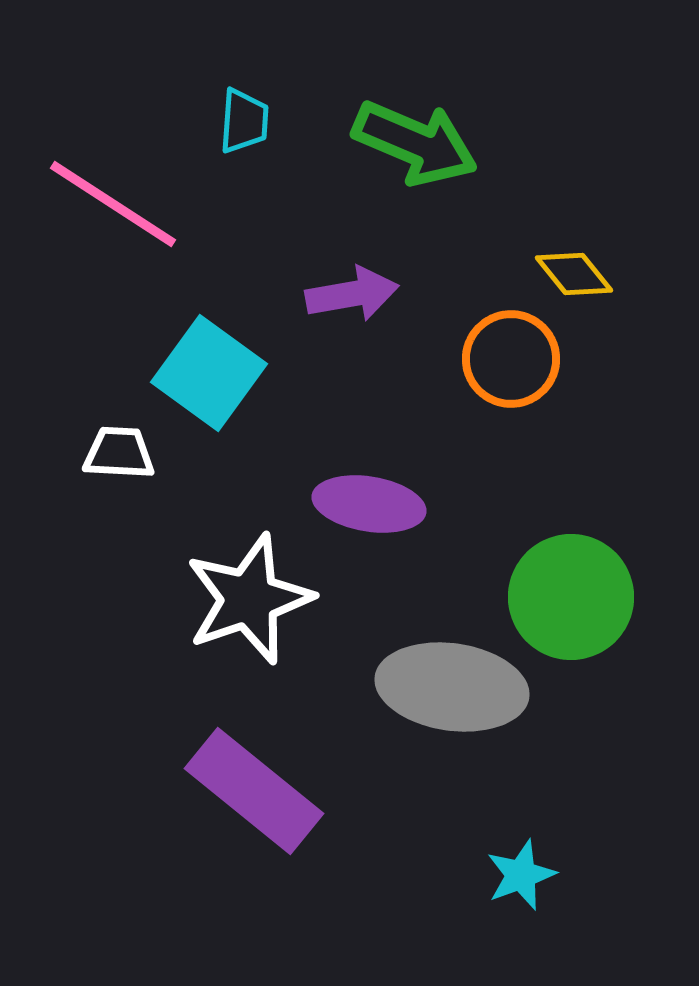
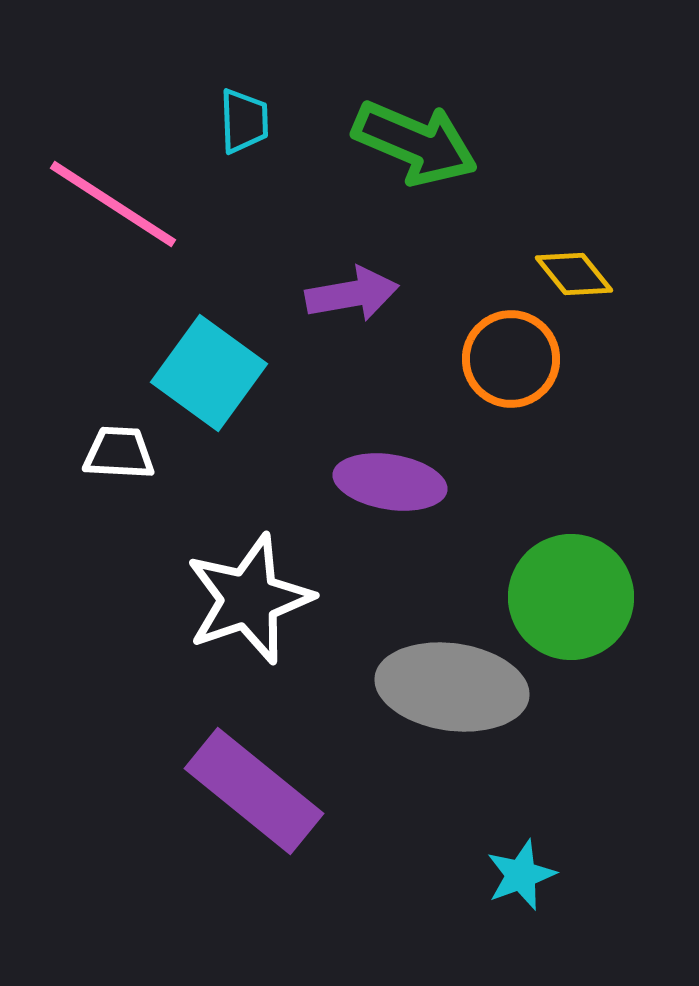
cyan trapezoid: rotated 6 degrees counterclockwise
purple ellipse: moved 21 px right, 22 px up
